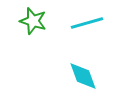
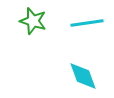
cyan line: rotated 8 degrees clockwise
